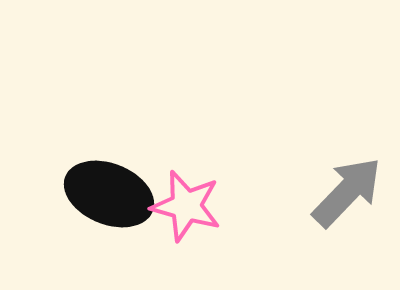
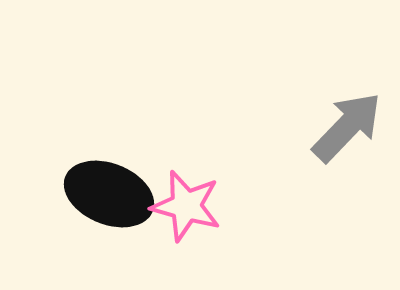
gray arrow: moved 65 px up
